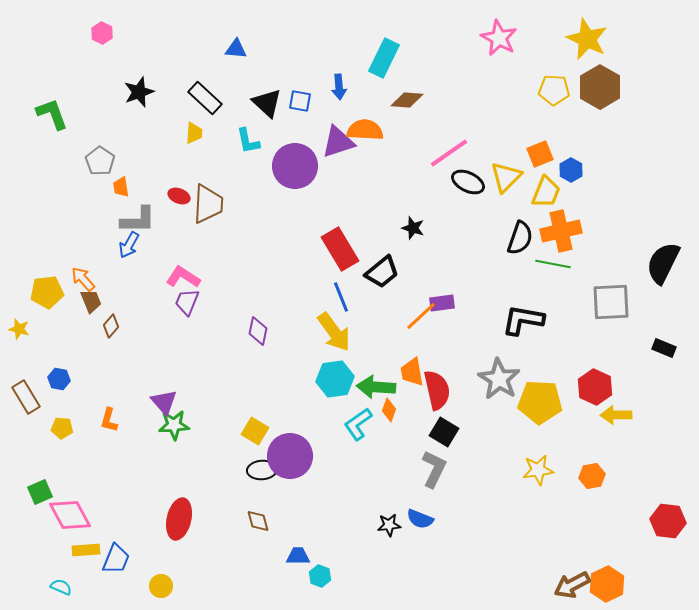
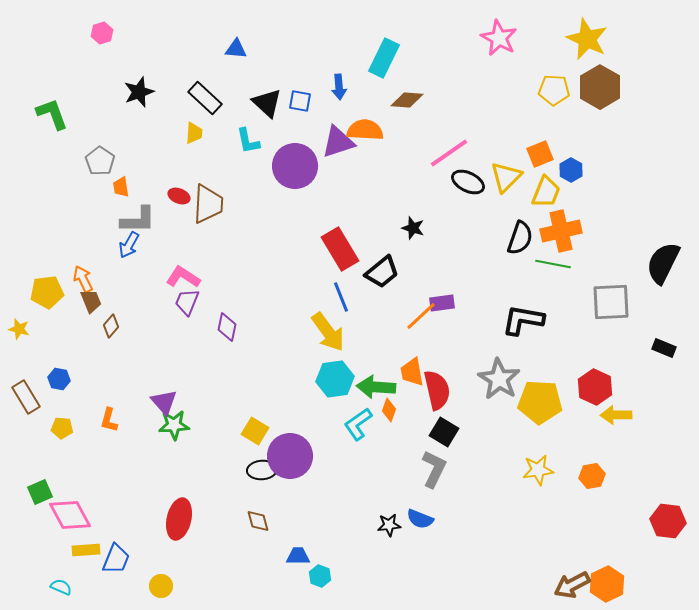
pink hexagon at (102, 33): rotated 15 degrees clockwise
orange arrow at (83, 279): rotated 16 degrees clockwise
purple diamond at (258, 331): moved 31 px left, 4 px up
yellow arrow at (334, 332): moved 6 px left
